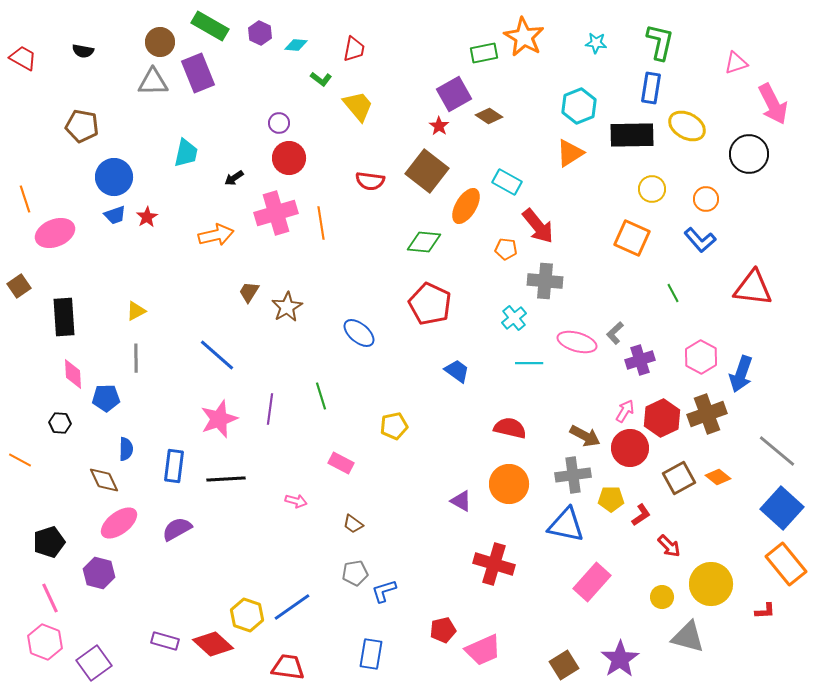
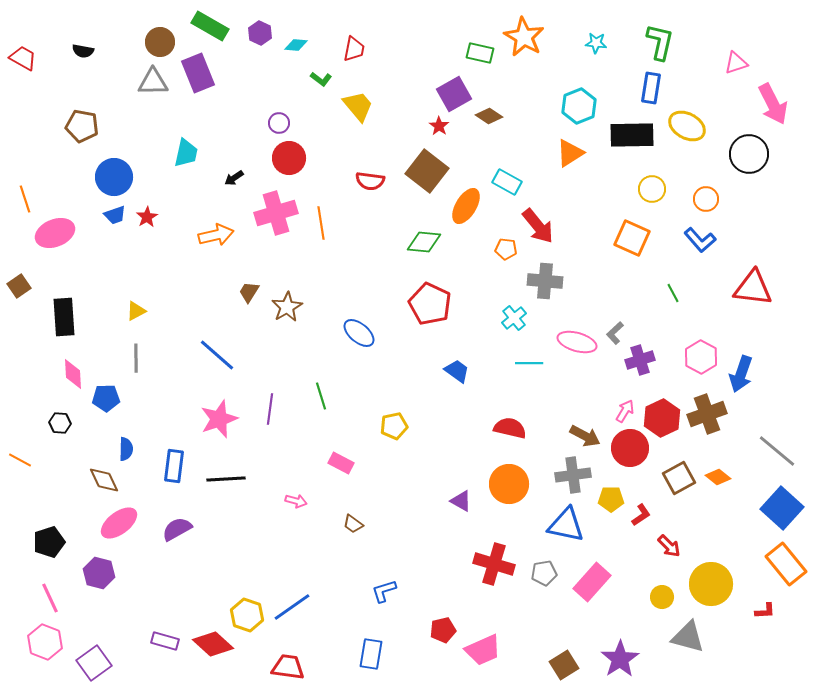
green rectangle at (484, 53): moved 4 px left; rotated 24 degrees clockwise
gray pentagon at (355, 573): moved 189 px right
